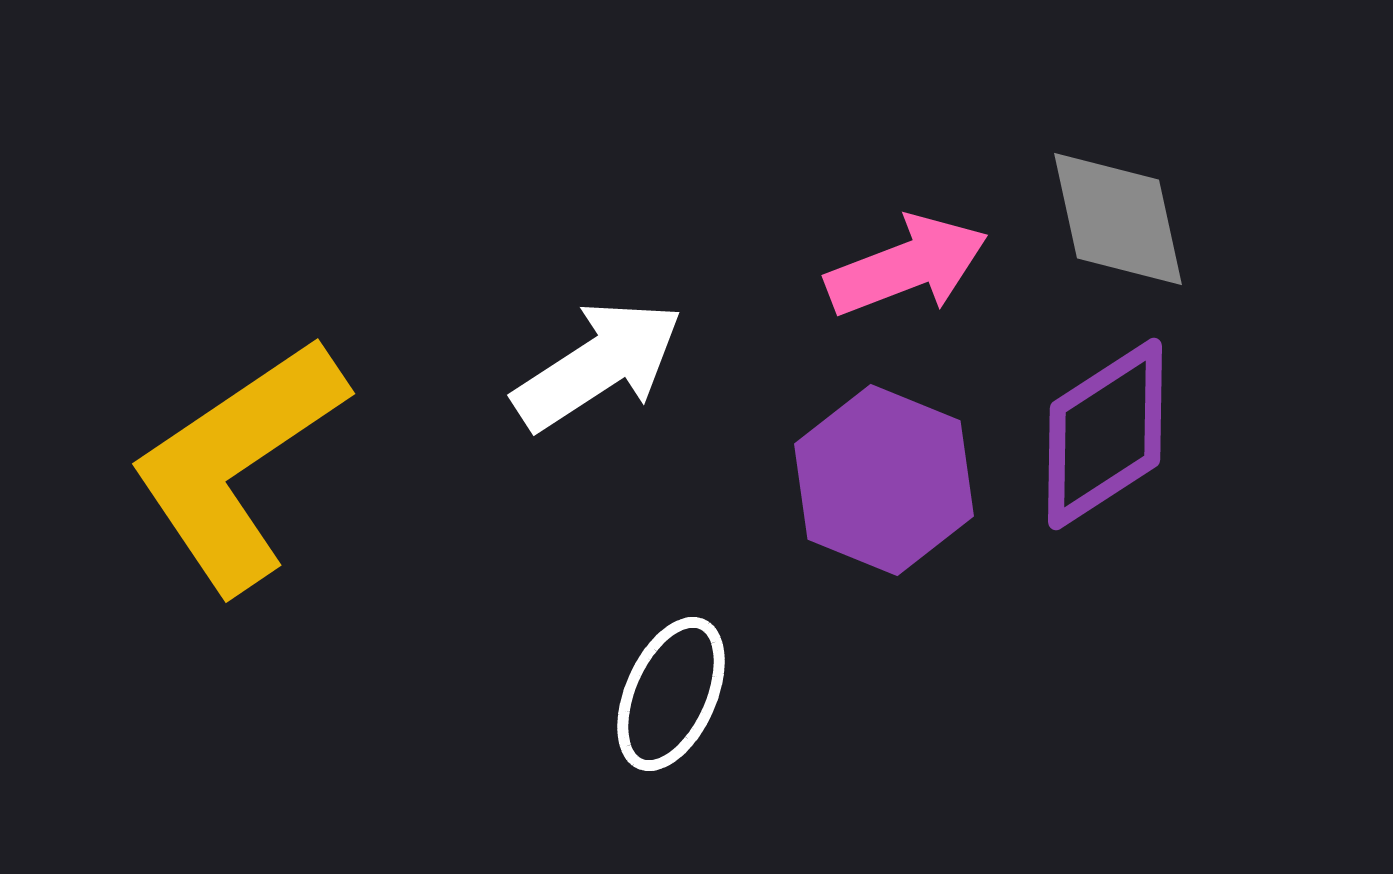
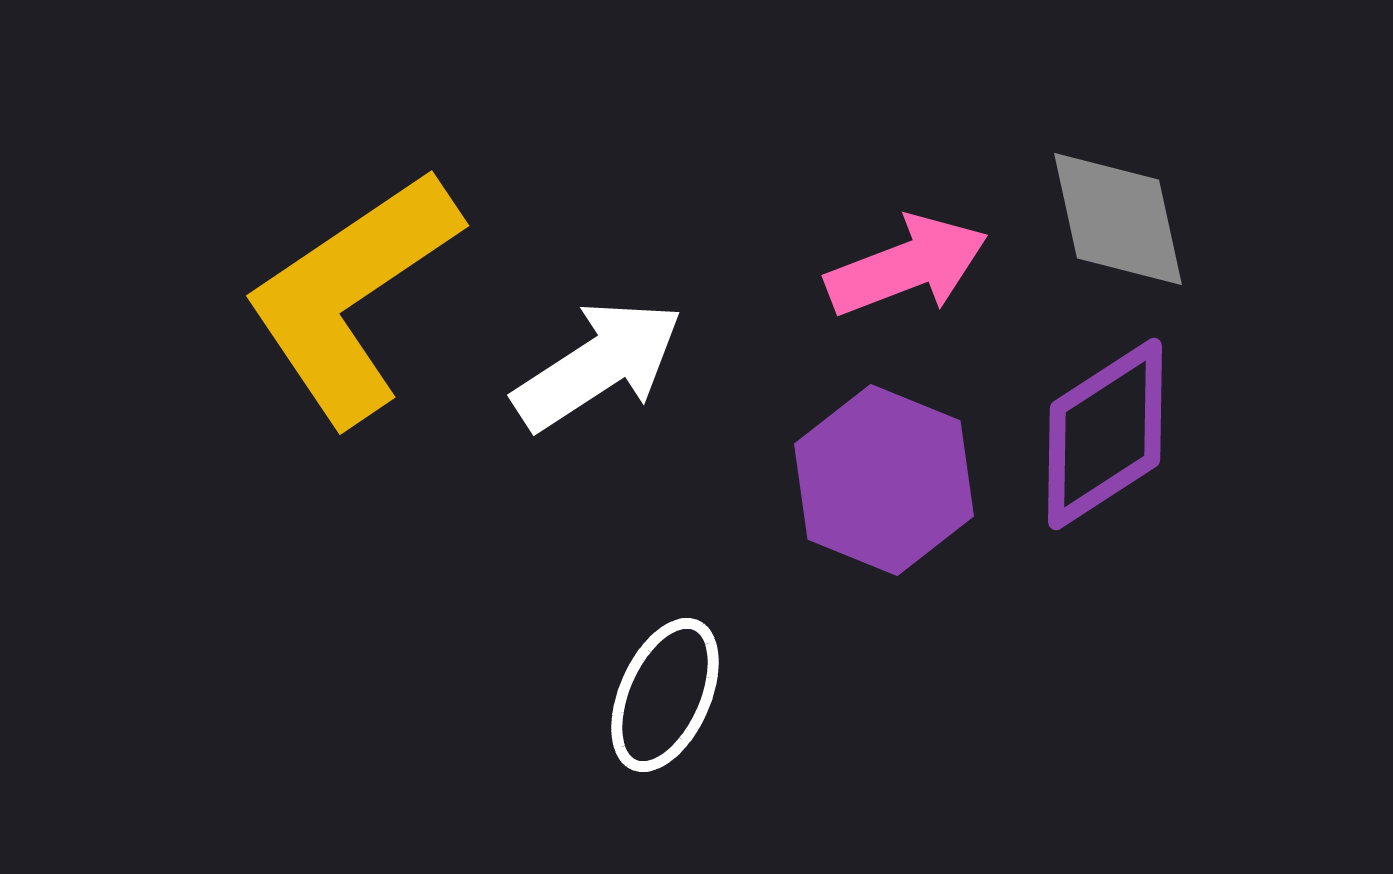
yellow L-shape: moved 114 px right, 168 px up
white ellipse: moved 6 px left, 1 px down
